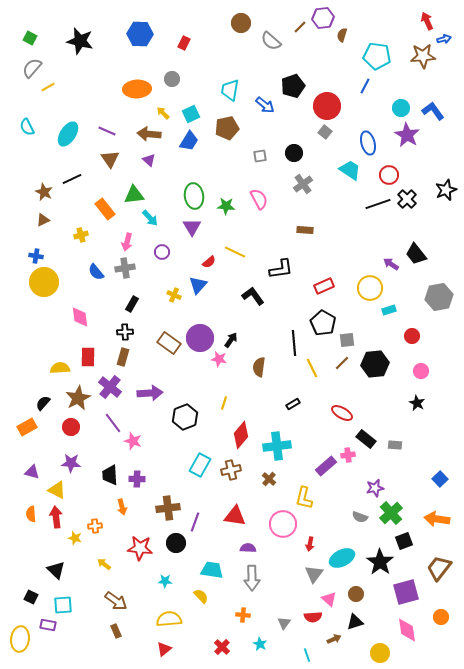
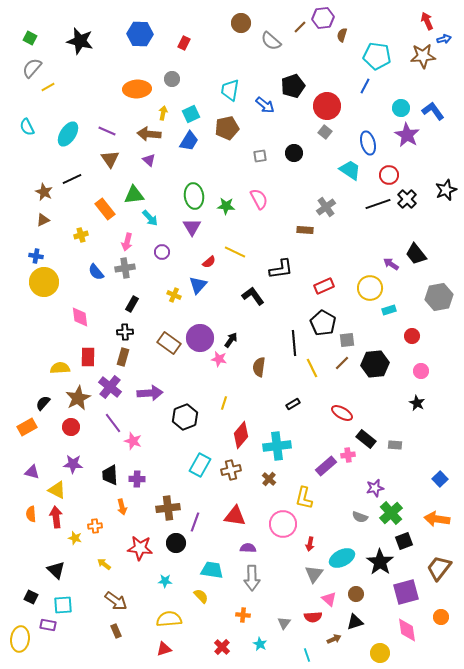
yellow arrow at (163, 113): rotated 56 degrees clockwise
gray cross at (303, 184): moved 23 px right, 23 px down
purple star at (71, 463): moved 2 px right, 1 px down
red triangle at (164, 649): rotated 21 degrees clockwise
